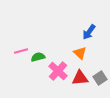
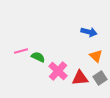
blue arrow: rotated 112 degrees counterclockwise
orange triangle: moved 16 px right, 3 px down
green semicircle: rotated 40 degrees clockwise
